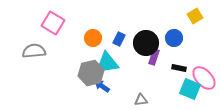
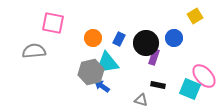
pink square: rotated 20 degrees counterclockwise
black rectangle: moved 21 px left, 17 px down
gray hexagon: moved 1 px up
pink ellipse: moved 2 px up
gray triangle: rotated 24 degrees clockwise
